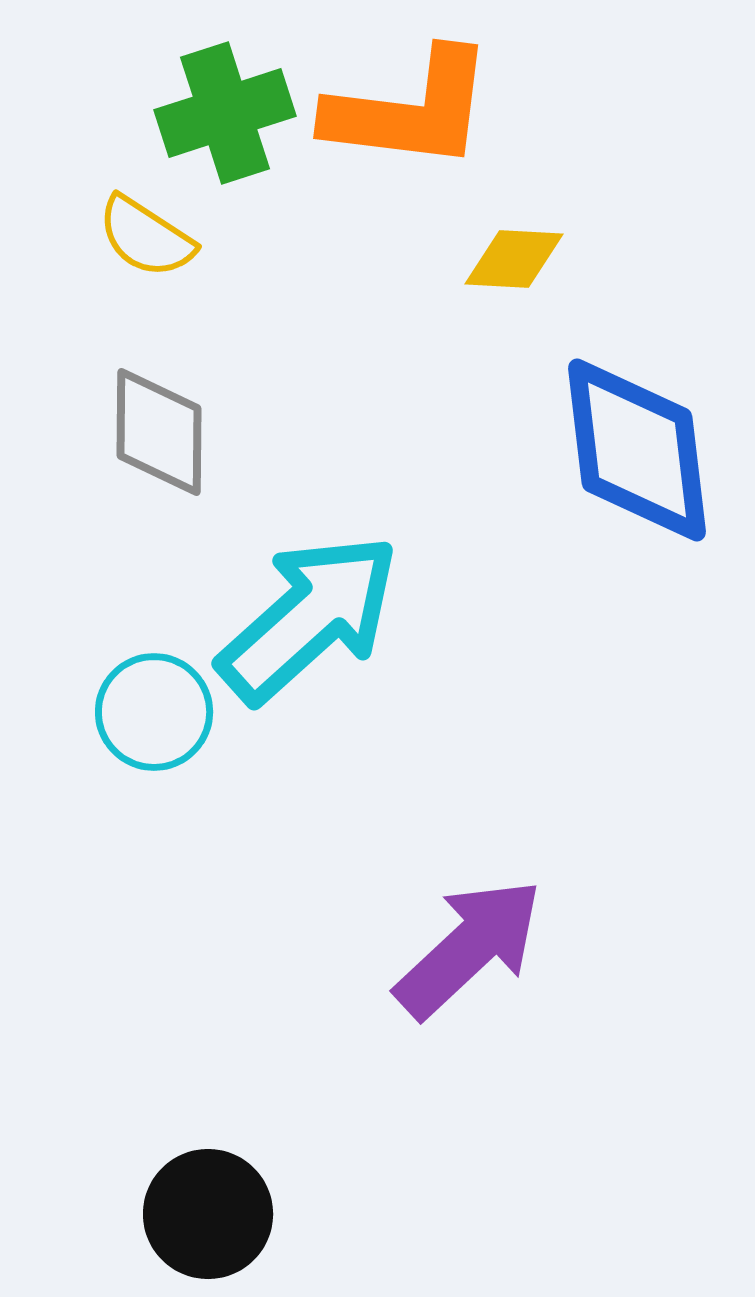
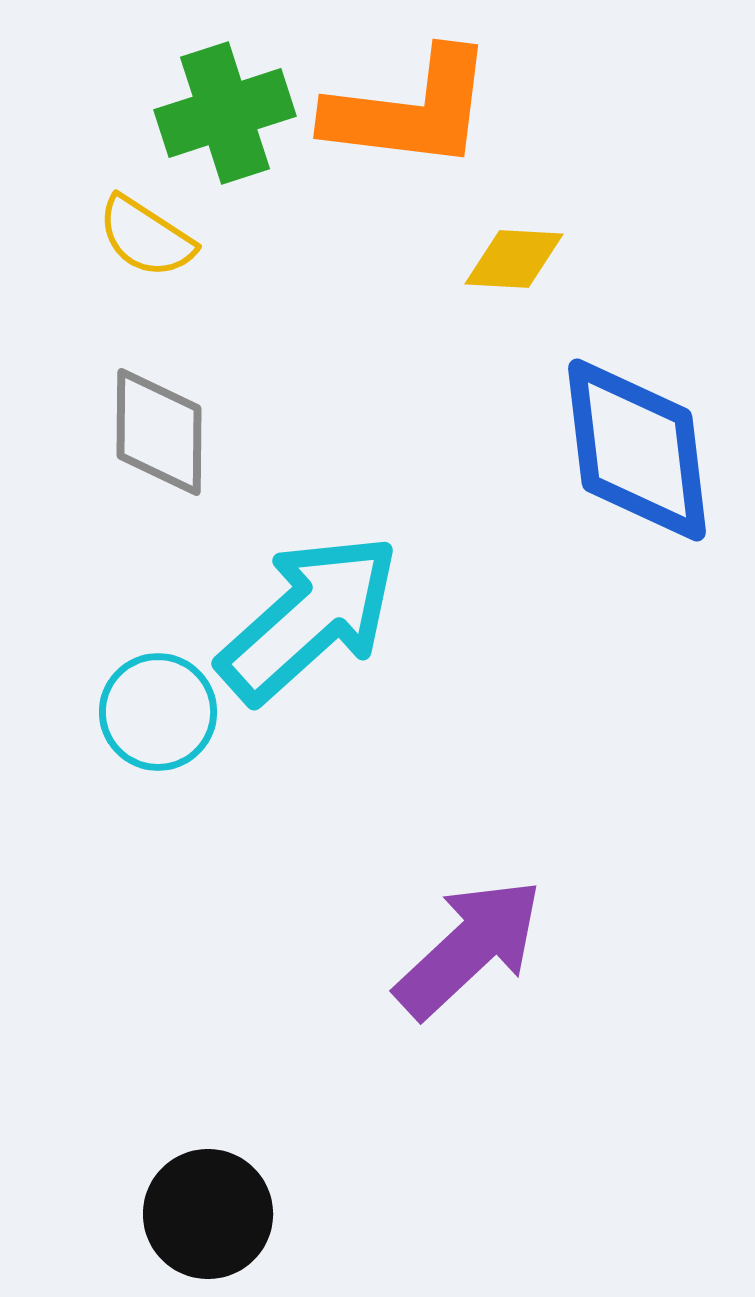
cyan circle: moved 4 px right
